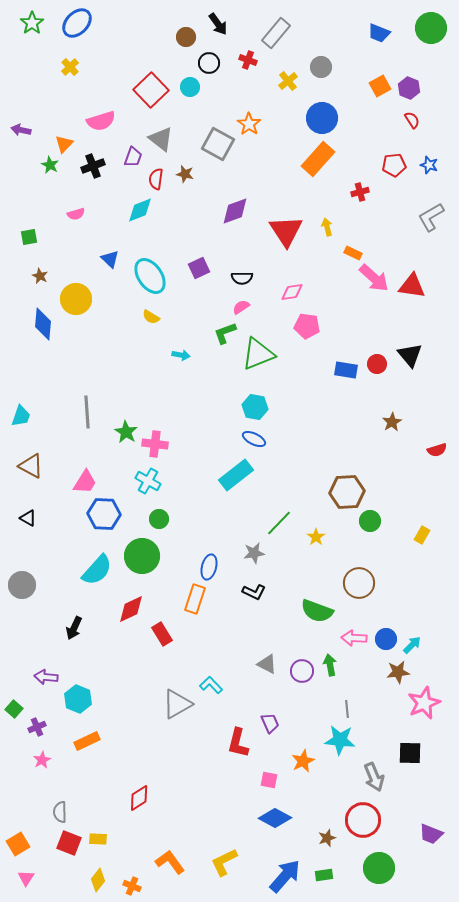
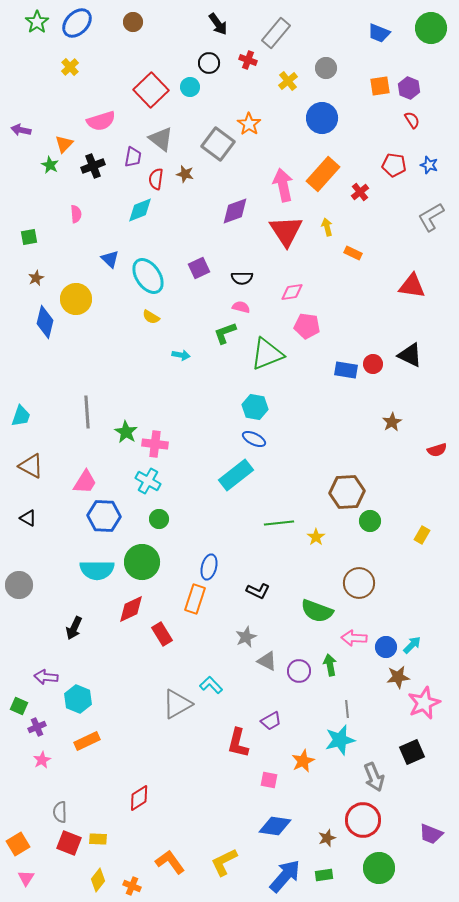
green star at (32, 23): moved 5 px right, 1 px up
brown circle at (186, 37): moved 53 px left, 15 px up
gray circle at (321, 67): moved 5 px right, 1 px down
orange square at (380, 86): rotated 20 degrees clockwise
gray square at (218, 144): rotated 8 degrees clockwise
purple trapezoid at (133, 157): rotated 10 degrees counterclockwise
orange rectangle at (318, 159): moved 5 px right, 15 px down
red pentagon at (394, 165): rotated 15 degrees clockwise
red cross at (360, 192): rotated 24 degrees counterclockwise
pink semicircle at (76, 214): rotated 78 degrees counterclockwise
brown star at (40, 276): moved 4 px left, 2 px down; rotated 21 degrees clockwise
cyan ellipse at (150, 276): moved 2 px left
pink arrow at (374, 278): moved 91 px left, 93 px up; rotated 144 degrees counterclockwise
pink semicircle at (241, 307): rotated 48 degrees clockwise
blue diamond at (43, 324): moved 2 px right, 2 px up; rotated 8 degrees clockwise
green triangle at (258, 354): moved 9 px right
black triangle at (410, 355): rotated 24 degrees counterclockwise
red circle at (377, 364): moved 4 px left
blue hexagon at (104, 514): moved 2 px down
green line at (279, 523): rotated 40 degrees clockwise
gray star at (254, 553): moved 8 px left, 84 px down; rotated 15 degrees counterclockwise
green circle at (142, 556): moved 6 px down
cyan semicircle at (97, 570): rotated 48 degrees clockwise
gray circle at (22, 585): moved 3 px left
black L-shape at (254, 592): moved 4 px right, 1 px up
blue circle at (386, 639): moved 8 px down
gray triangle at (267, 664): moved 3 px up
purple circle at (302, 671): moved 3 px left
brown star at (398, 672): moved 5 px down
green square at (14, 709): moved 5 px right, 3 px up; rotated 18 degrees counterclockwise
purple trapezoid at (270, 723): moved 1 px right, 2 px up; rotated 85 degrees clockwise
cyan star at (340, 740): rotated 20 degrees counterclockwise
black square at (410, 753): moved 2 px right, 1 px up; rotated 25 degrees counterclockwise
blue diamond at (275, 818): moved 8 px down; rotated 20 degrees counterclockwise
